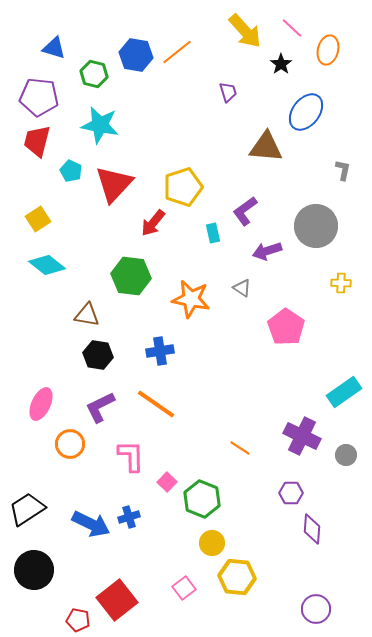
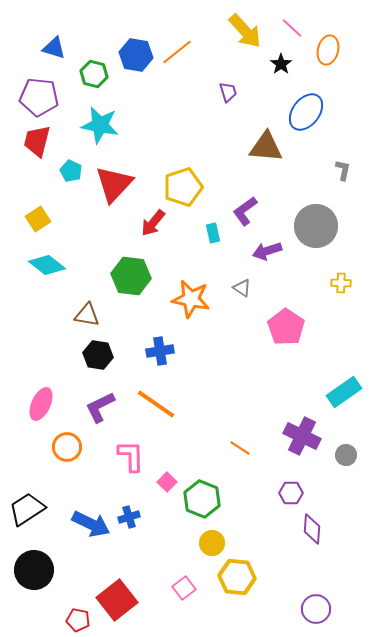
orange circle at (70, 444): moved 3 px left, 3 px down
